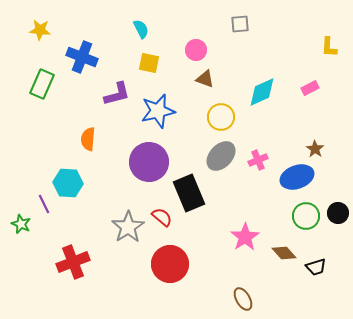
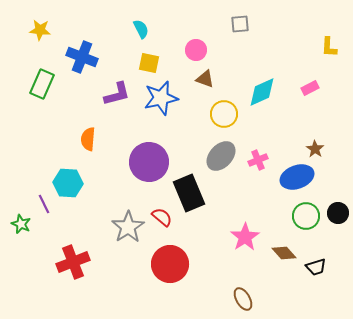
blue star: moved 3 px right, 13 px up
yellow circle: moved 3 px right, 3 px up
